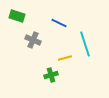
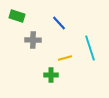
blue line: rotated 21 degrees clockwise
gray cross: rotated 21 degrees counterclockwise
cyan line: moved 5 px right, 4 px down
green cross: rotated 16 degrees clockwise
